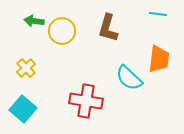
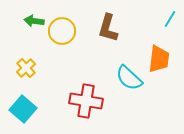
cyan line: moved 12 px right, 5 px down; rotated 66 degrees counterclockwise
